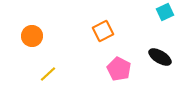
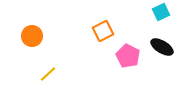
cyan square: moved 4 px left
black ellipse: moved 2 px right, 10 px up
pink pentagon: moved 9 px right, 13 px up
